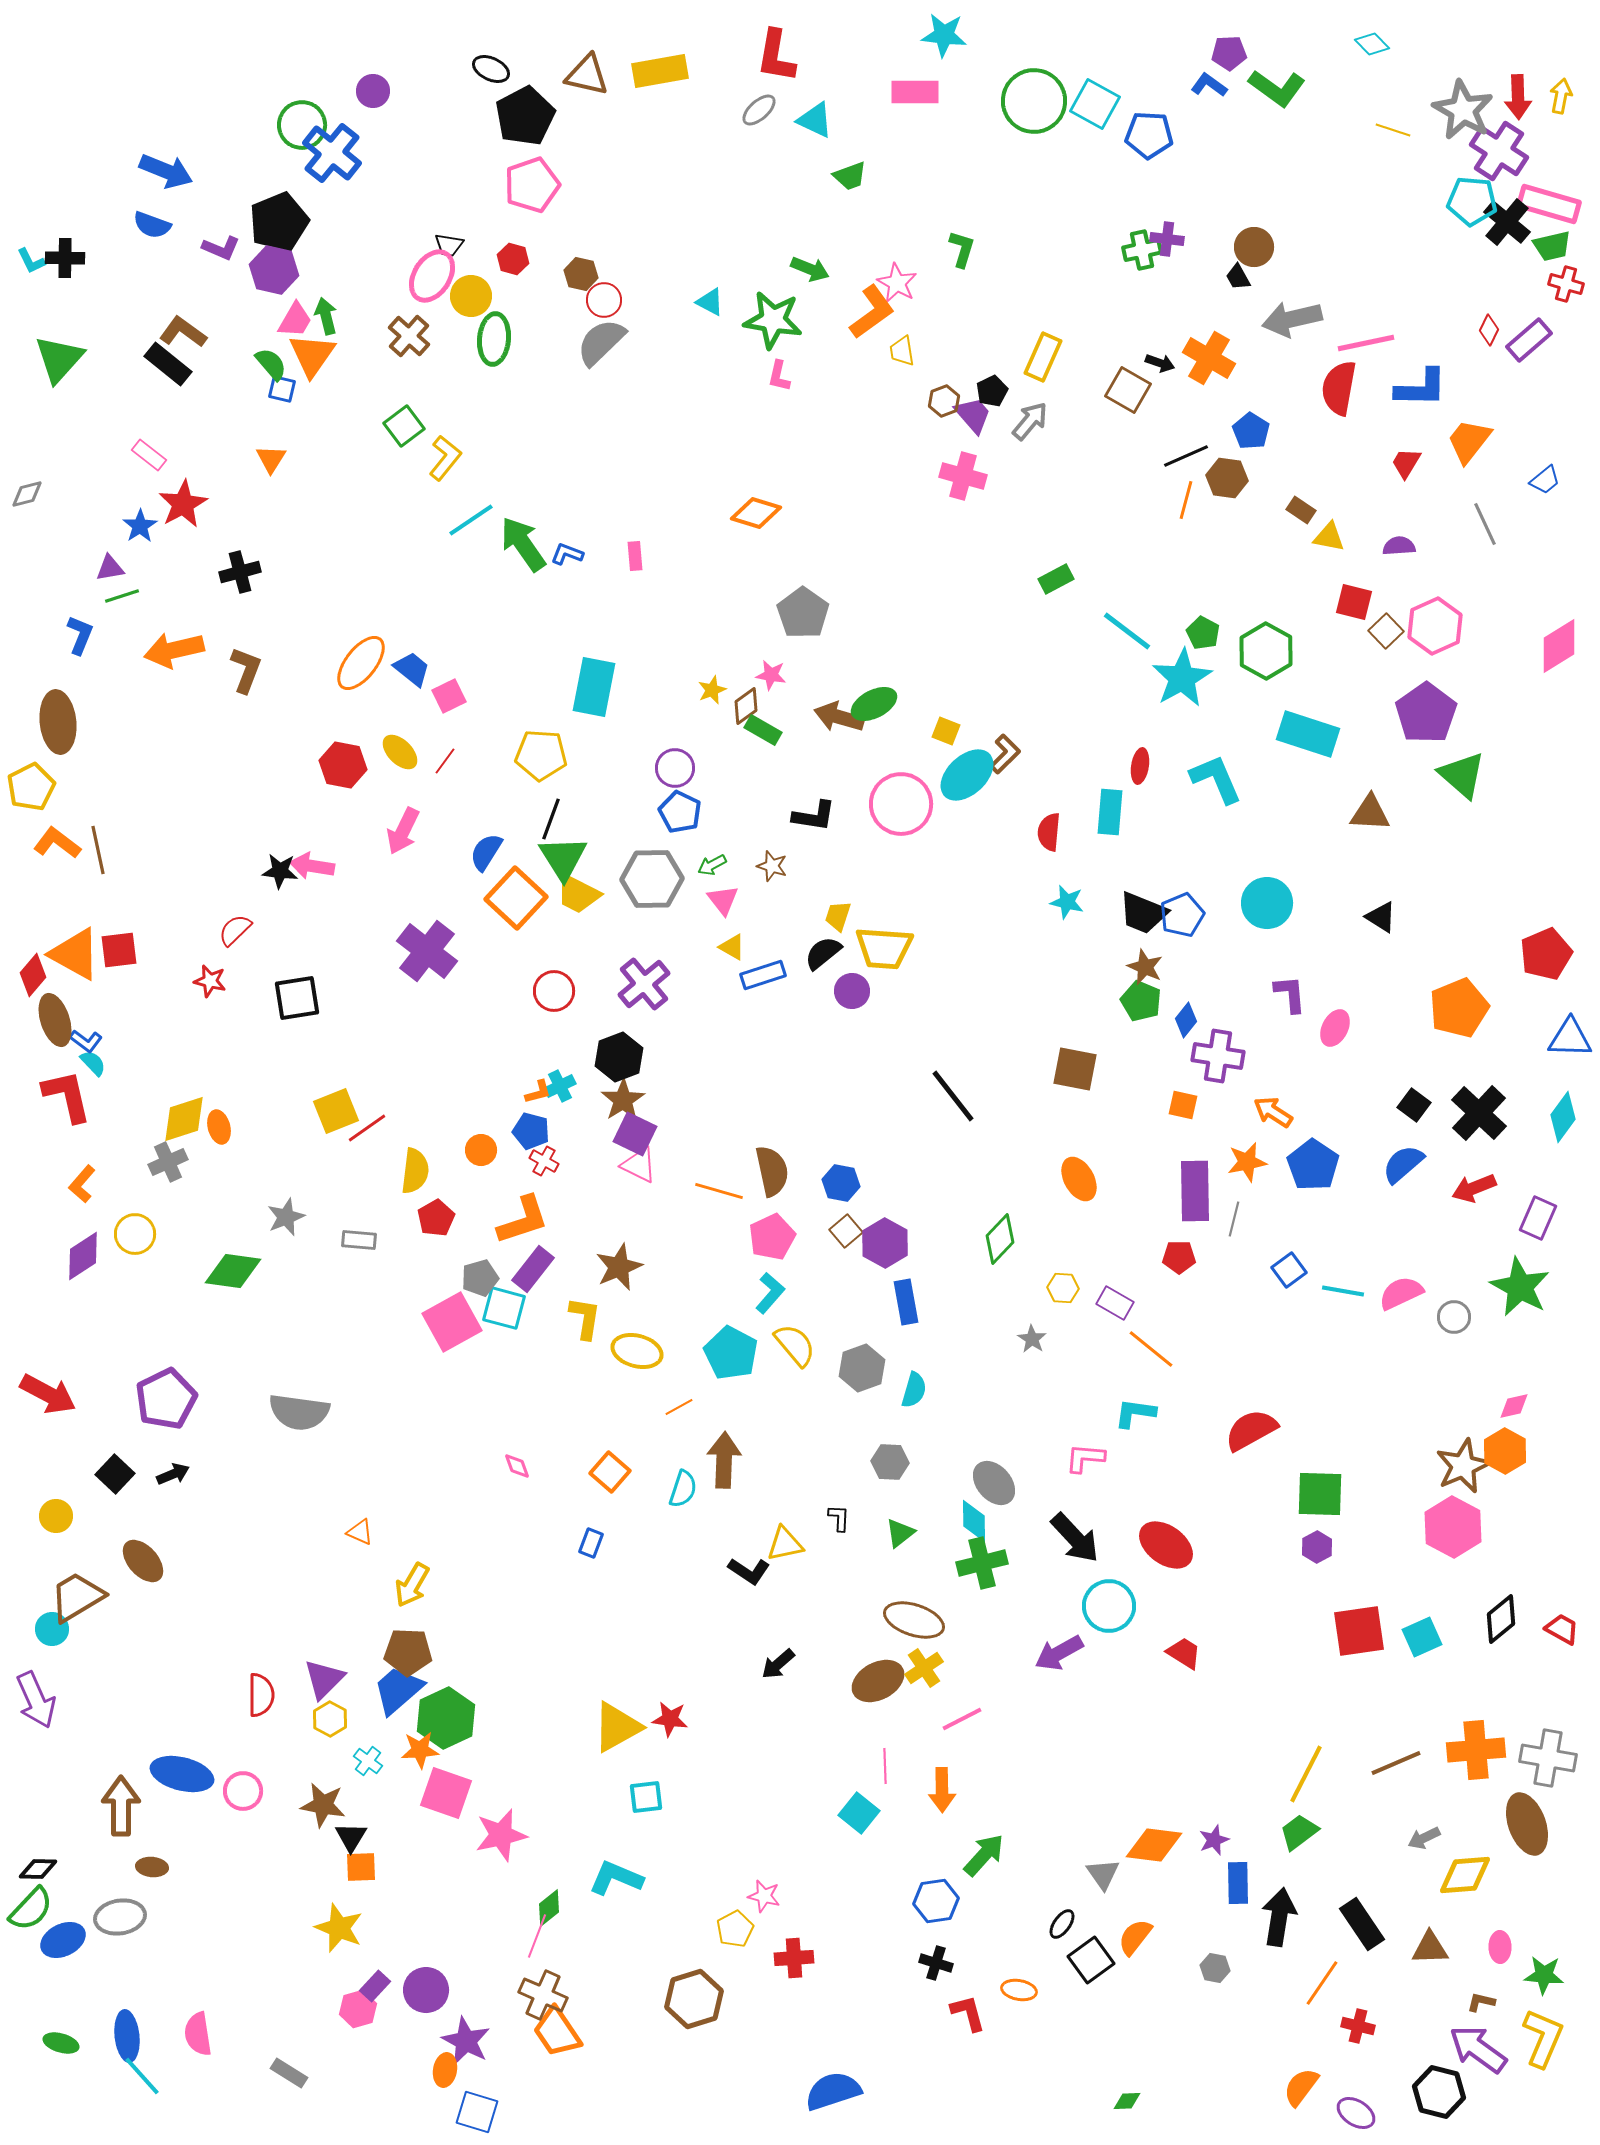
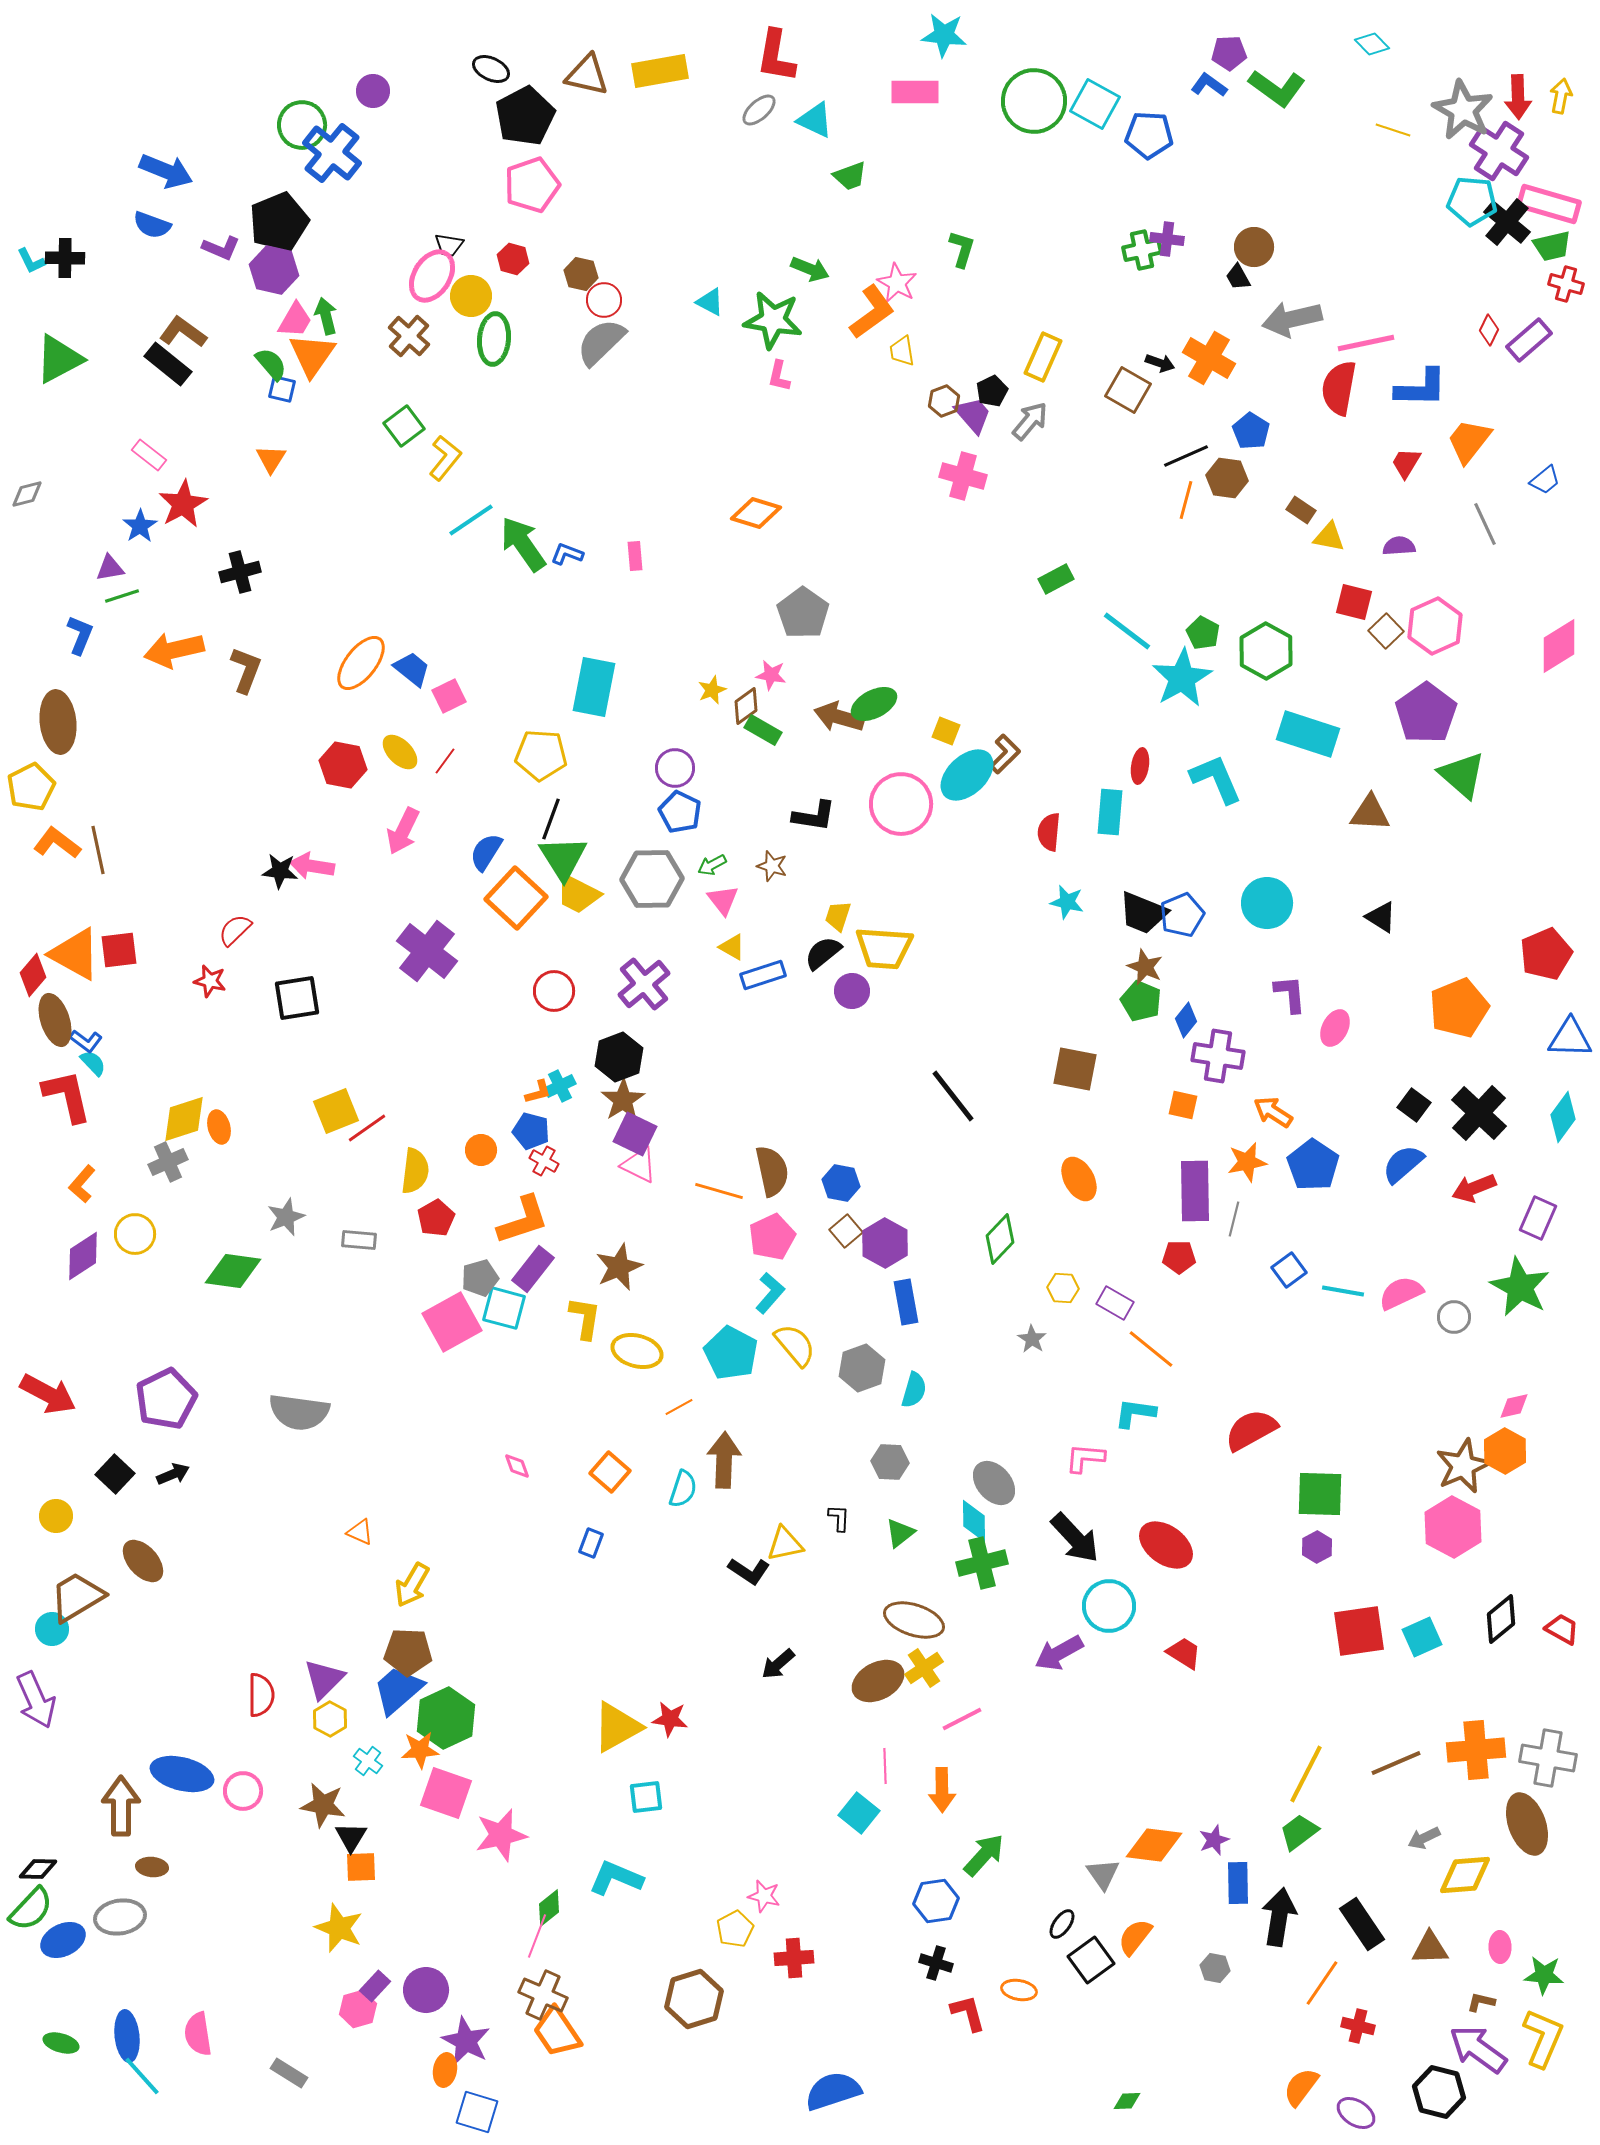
green triangle at (59, 359): rotated 20 degrees clockwise
